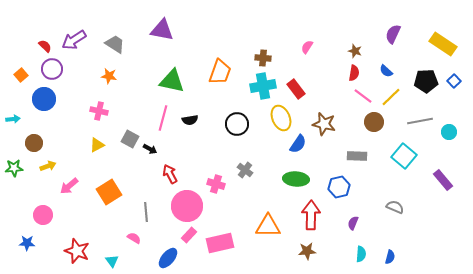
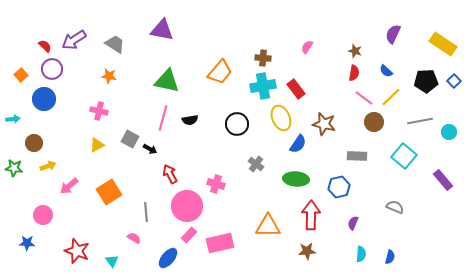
orange trapezoid at (220, 72): rotated 20 degrees clockwise
green triangle at (172, 81): moved 5 px left
pink line at (363, 96): moved 1 px right, 2 px down
green star at (14, 168): rotated 12 degrees clockwise
gray cross at (245, 170): moved 11 px right, 6 px up
